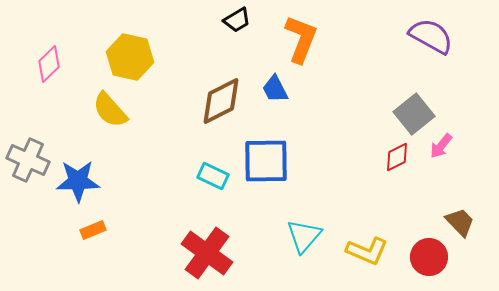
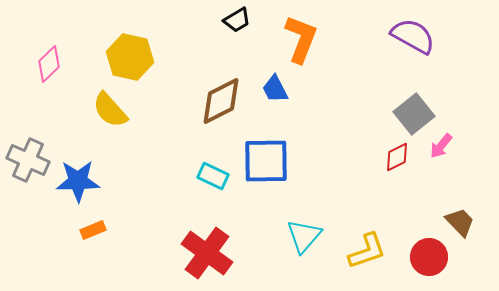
purple semicircle: moved 18 px left
yellow L-shape: rotated 42 degrees counterclockwise
